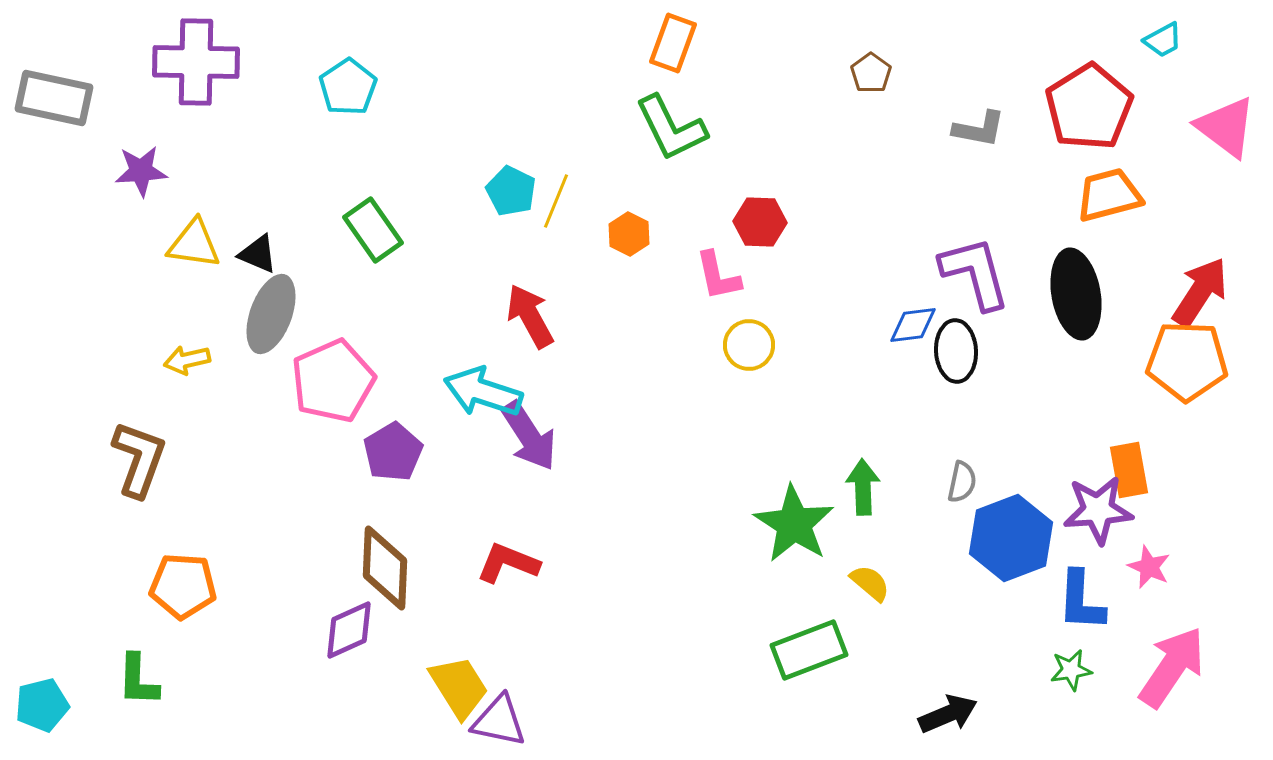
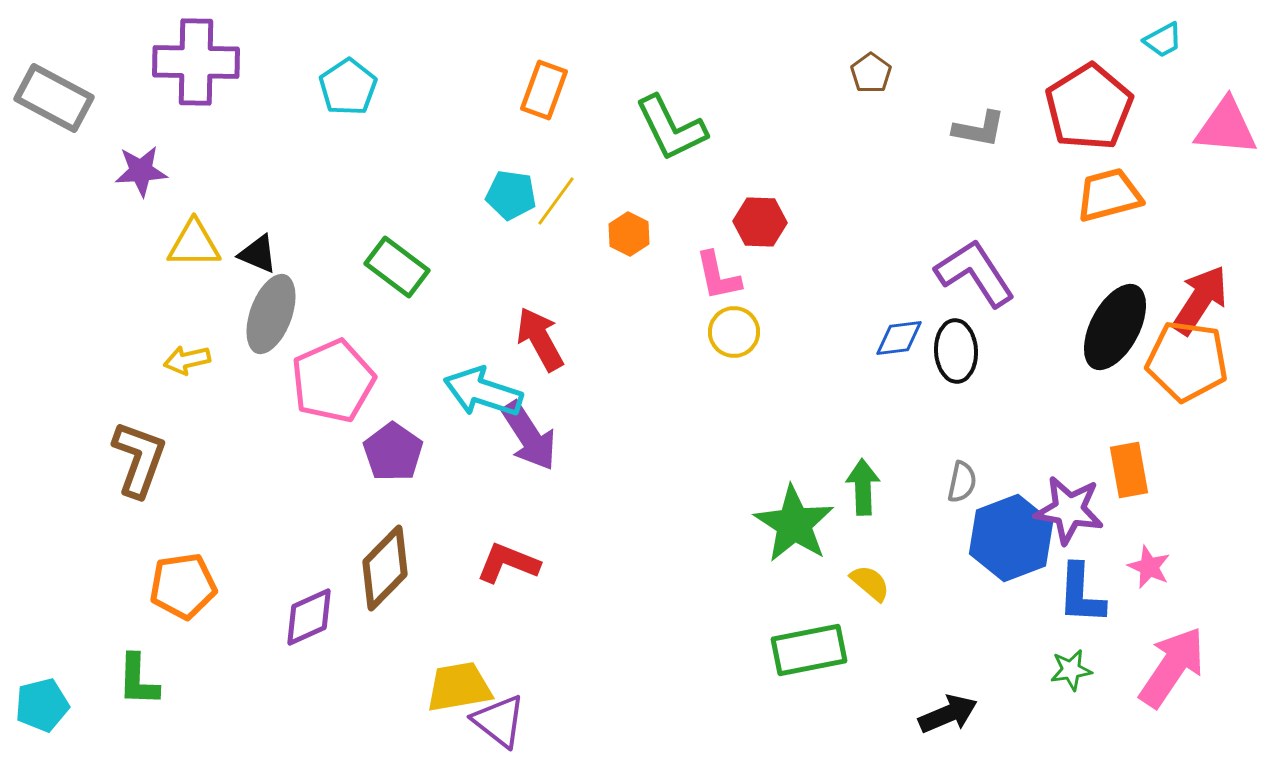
orange rectangle at (673, 43): moved 129 px left, 47 px down
gray rectangle at (54, 98): rotated 16 degrees clockwise
pink triangle at (1226, 127): rotated 32 degrees counterclockwise
cyan pentagon at (511, 191): moved 4 px down; rotated 18 degrees counterclockwise
yellow line at (556, 201): rotated 14 degrees clockwise
green rectangle at (373, 230): moved 24 px right, 37 px down; rotated 18 degrees counterclockwise
yellow triangle at (194, 244): rotated 8 degrees counterclockwise
purple L-shape at (975, 273): rotated 18 degrees counterclockwise
red arrow at (1200, 292): moved 8 px down
black ellipse at (1076, 294): moved 39 px right, 33 px down; rotated 38 degrees clockwise
red arrow at (530, 316): moved 10 px right, 23 px down
blue diamond at (913, 325): moved 14 px left, 13 px down
yellow circle at (749, 345): moved 15 px left, 13 px up
orange pentagon at (1187, 361): rotated 6 degrees clockwise
purple pentagon at (393, 452): rotated 6 degrees counterclockwise
purple star at (1098, 510): moved 29 px left; rotated 14 degrees clockwise
brown diamond at (385, 568): rotated 42 degrees clockwise
orange pentagon at (183, 586): rotated 12 degrees counterclockwise
blue L-shape at (1081, 601): moved 7 px up
purple diamond at (349, 630): moved 40 px left, 13 px up
green rectangle at (809, 650): rotated 10 degrees clockwise
yellow trapezoid at (459, 687): rotated 68 degrees counterclockwise
purple triangle at (499, 721): rotated 26 degrees clockwise
